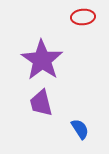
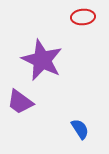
purple star: rotated 9 degrees counterclockwise
purple trapezoid: moved 21 px left, 1 px up; rotated 40 degrees counterclockwise
